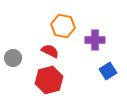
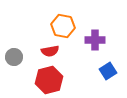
red semicircle: rotated 144 degrees clockwise
gray circle: moved 1 px right, 1 px up
